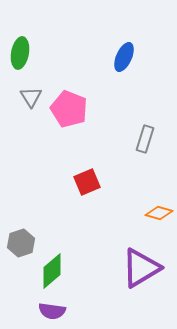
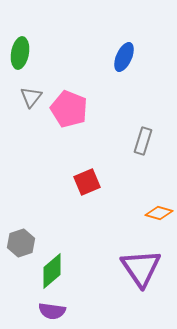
gray triangle: rotated 10 degrees clockwise
gray rectangle: moved 2 px left, 2 px down
purple triangle: rotated 33 degrees counterclockwise
